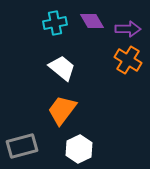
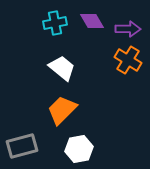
orange trapezoid: rotated 8 degrees clockwise
white hexagon: rotated 16 degrees clockwise
